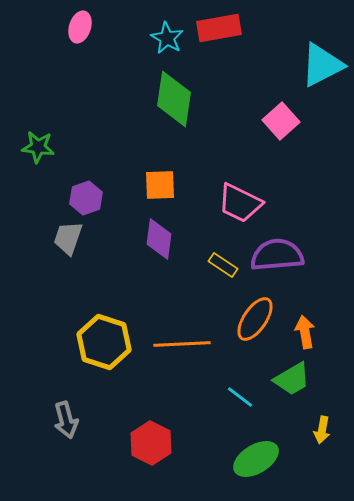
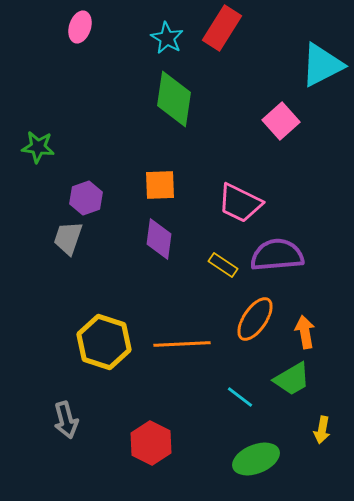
red rectangle: moved 3 px right; rotated 48 degrees counterclockwise
green ellipse: rotated 9 degrees clockwise
